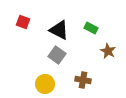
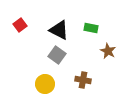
red square: moved 3 px left, 3 px down; rotated 32 degrees clockwise
green rectangle: rotated 16 degrees counterclockwise
